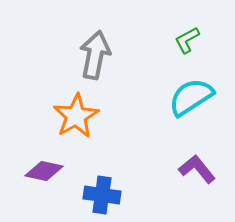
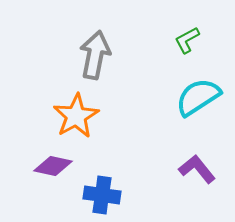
cyan semicircle: moved 7 px right
purple diamond: moved 9 px right, 5 px up
